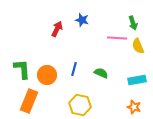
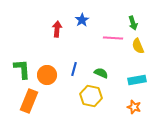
blue star: rotated 24 degrees clockwise
red arrow: rotated 21 degrees counterclockwise
pink line: moved 4 px left
yellow hexagon: moved 11 px right, 9 px up
